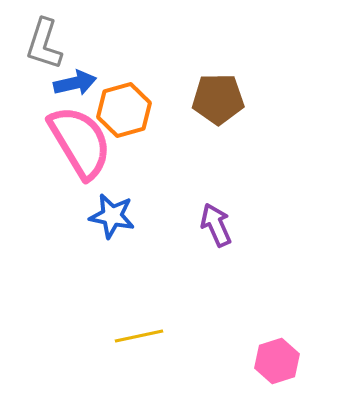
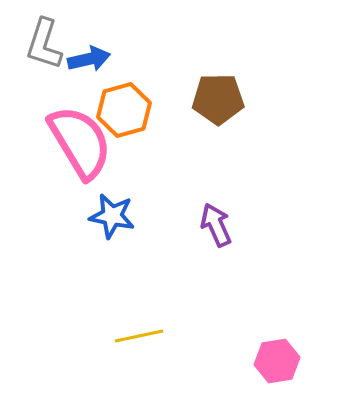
blue arrow: moved 14 px right, 24 px up
pink hexagon: rotated 9 degrees clockwise
